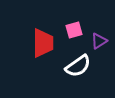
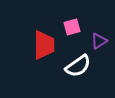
pink square: moved 2 px left, 3 px up
red trapezoid: moved 1 px right, 2 px down
